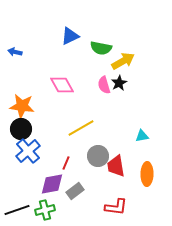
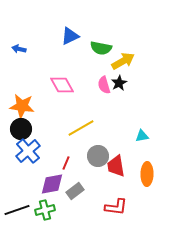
blue arrow: moved 4 px right, 3 px up
